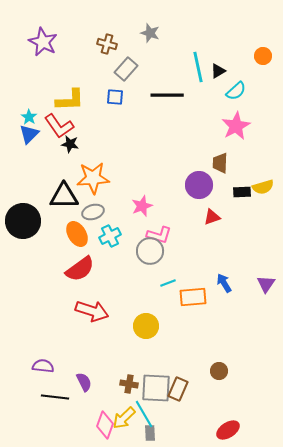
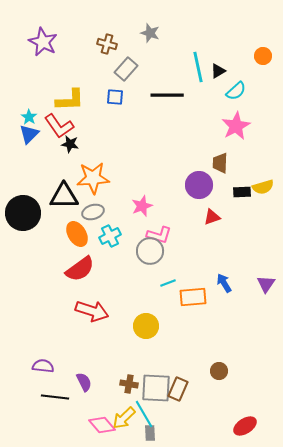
black circle at (23, 221): moved 8 px up
pink diamond at (105, 425): moved 3 px left; rotated 60 degrees counterclockwise
red ellipse at (228, 430): moved 17 px right, 4 px up
